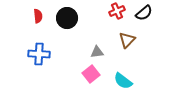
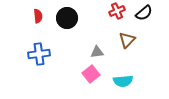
blue cross: rotated 10 degrees counterclockwise
cyan semicircle: rotated 42 degrees counterclockwise
